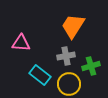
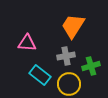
pink triangle: moved 6 px right
